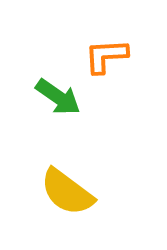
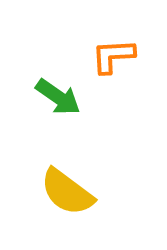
orange L-shape: moved 7 px right
